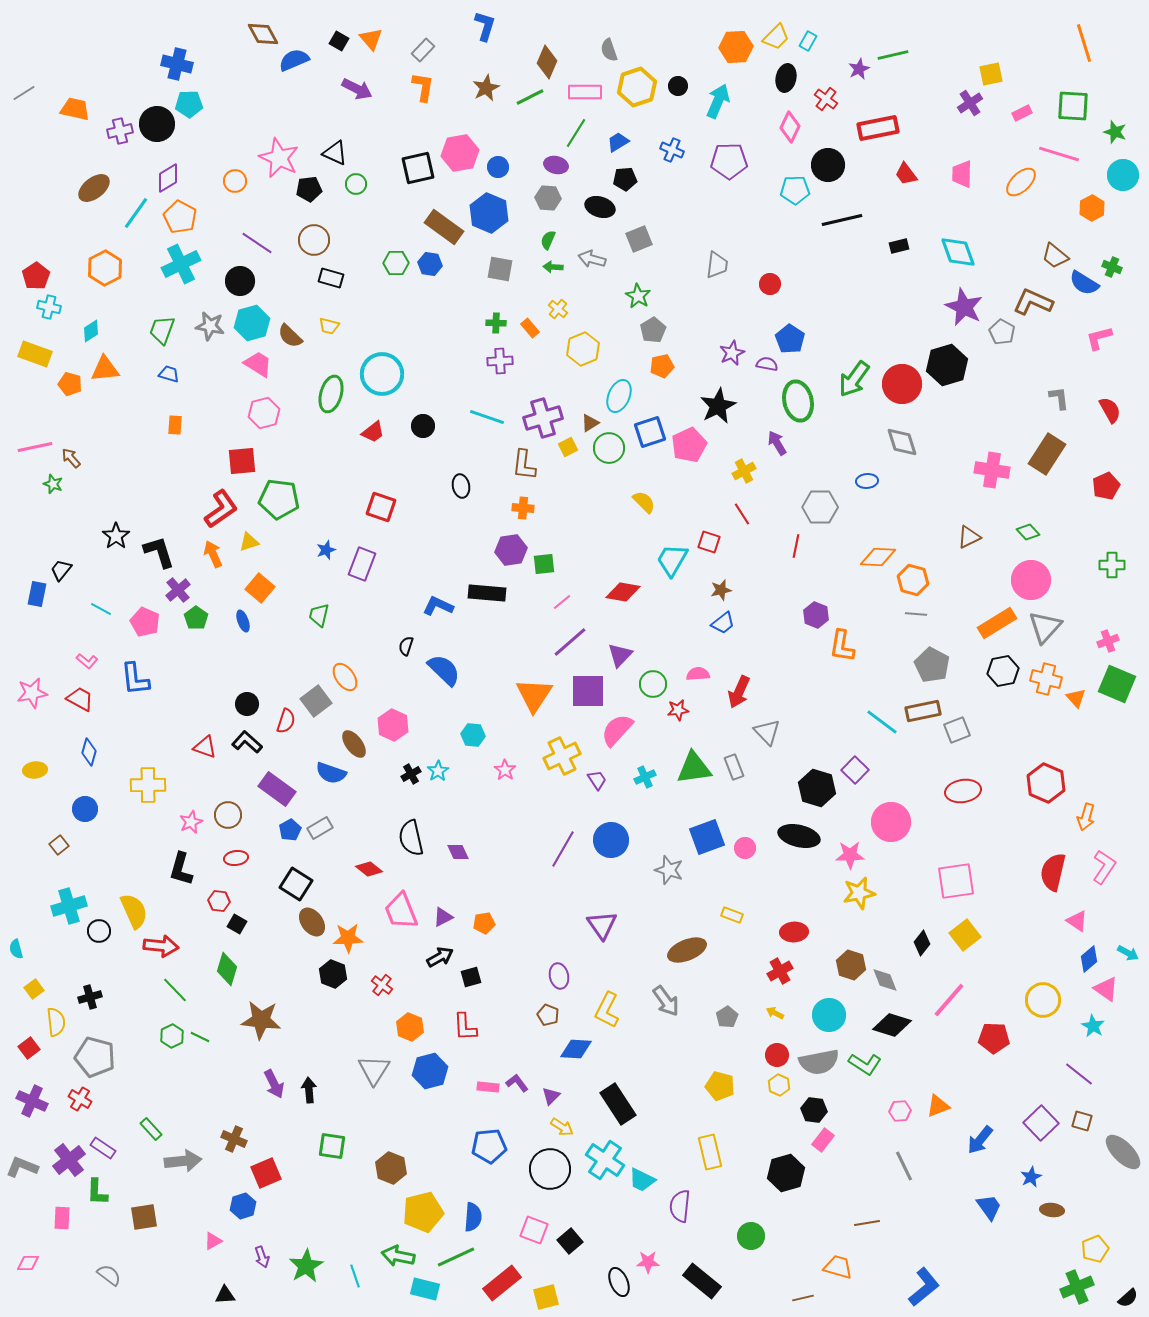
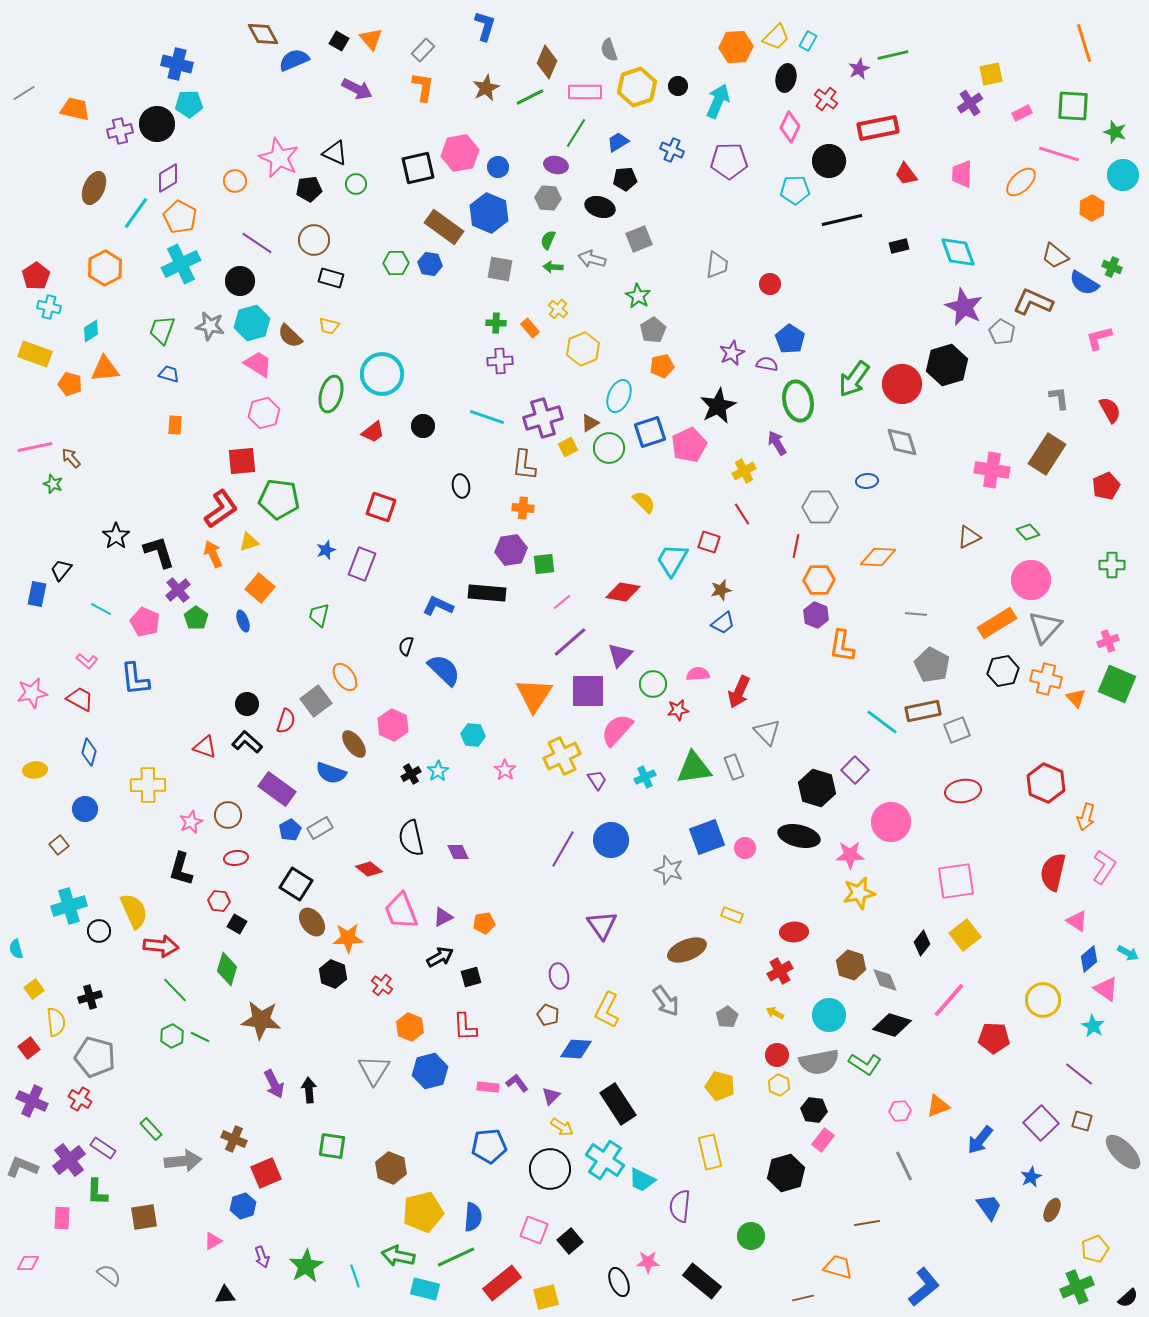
black circle at (828, 165): moved 1 px right, 4 px up
brown ellipse at (94, 188): rotated 28 degrees counterclockwise
orange hexagon at (913, 580): moved 94 px left; rotated 16 degrees counterclockwise
brown ellipse at (1052, 1210): rotated 70 degrees counterclockwise
